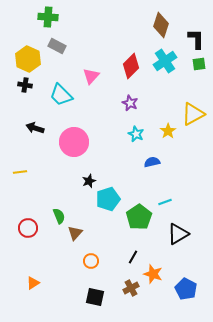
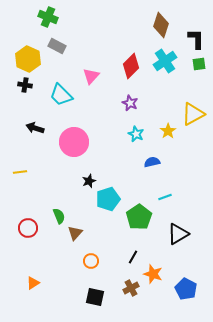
green cross: rotated 18 degrees clockwise
cyan line: moved 5 px up
